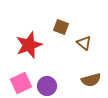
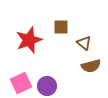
brown square: rotated 21 degrees counterclockwise
red star: moved 5 px up
brown semicircle: moved 14 px up
